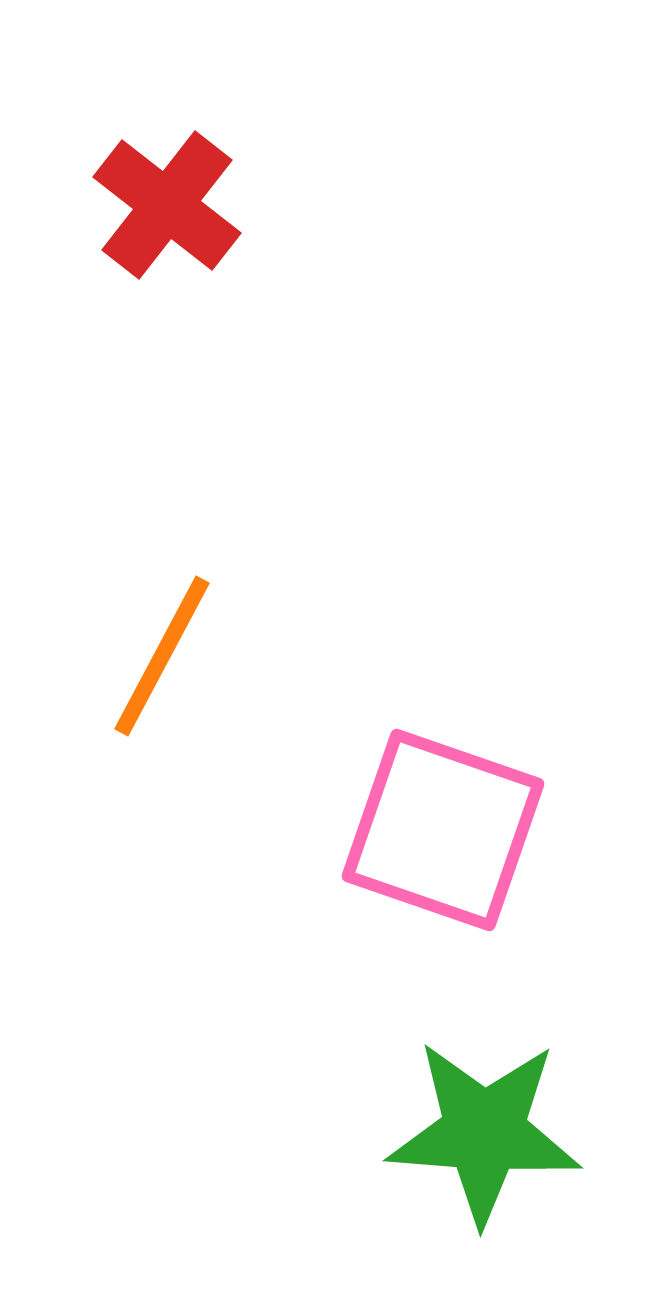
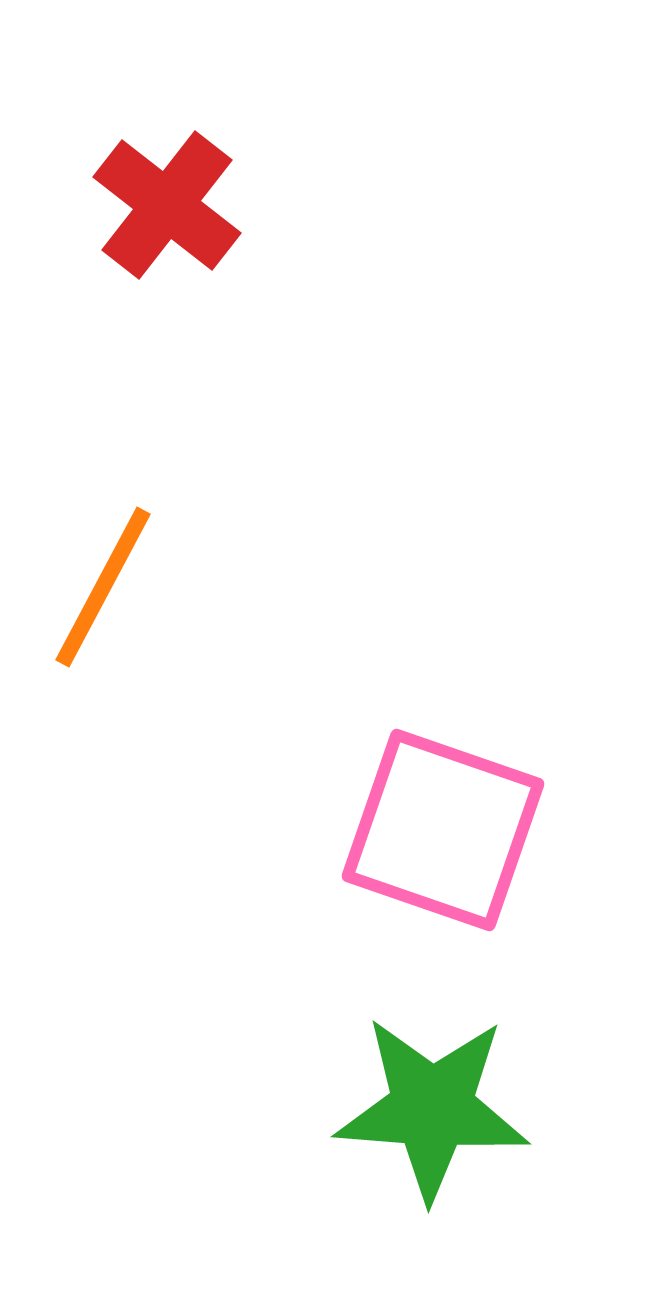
orange line: moved 59 px left, 69 px up
green star: moved 52 px left, 24 px up
